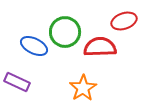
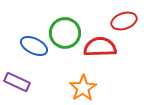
green circle: moved 1 px down
